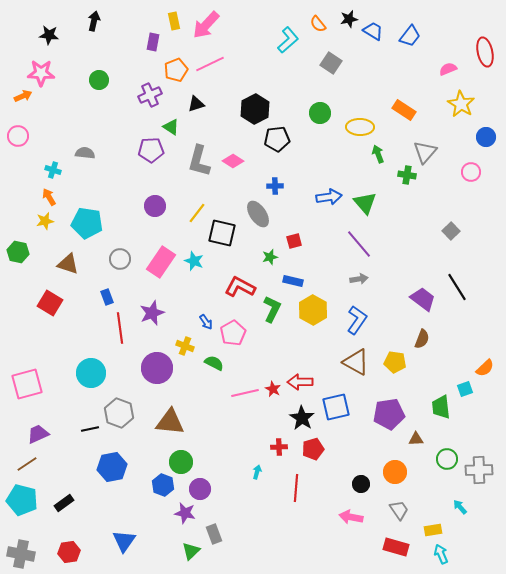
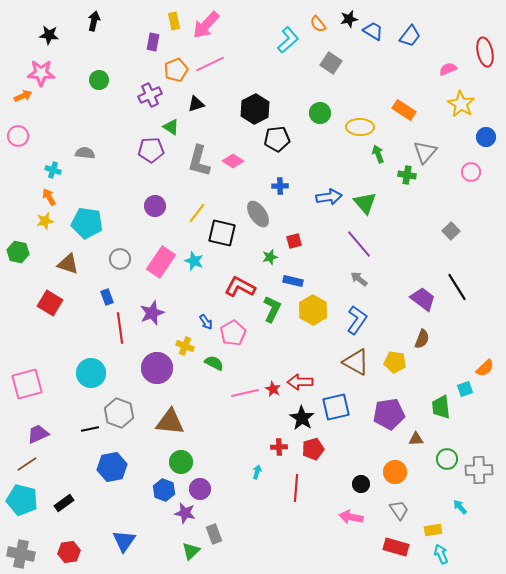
blue cross at (275, 186): moved 5 px right
gray arrow at (359, 279): rotated 132 degrees counterclockwise
blue hexagon at (163, 485): moved 1 px right, 5 px down
